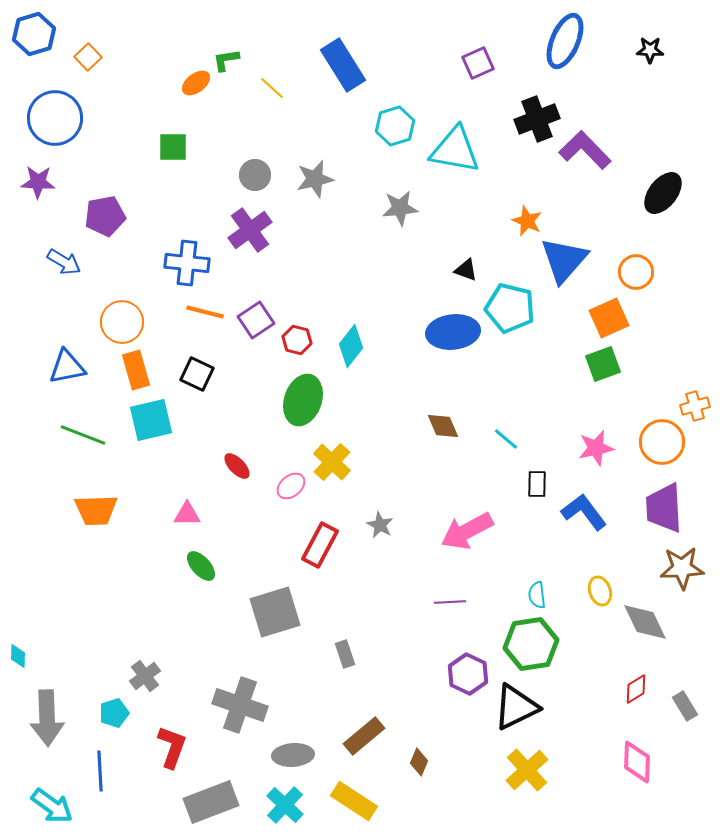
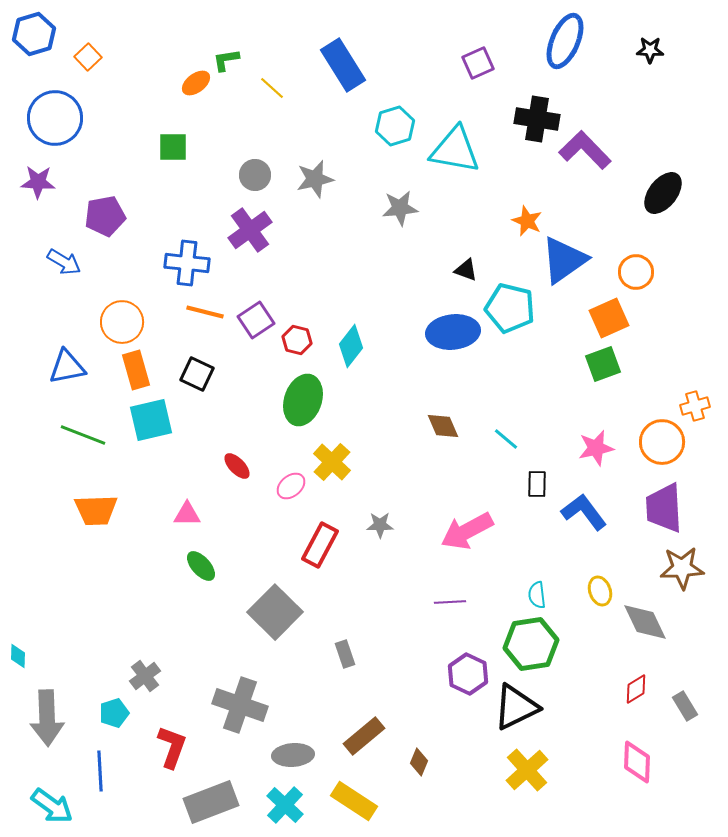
black cross at (537, 119): rotated 30 degrees clockwise
blue triangle at (564, 260): rotated 14 degrees clockwise
gray star at (380, 525): rotated 28 degrees counterclockwise
gray square at (275, 612): rotated 28 degrees counterclockwise
